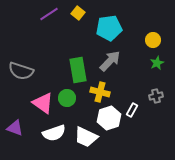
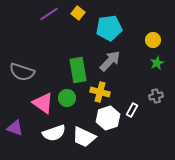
gray semicircle: moved 1 px right, 1 px down
white hexagon: moved 1 px left
white trapezoid: moved 2 px left
